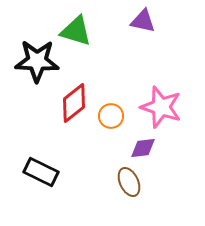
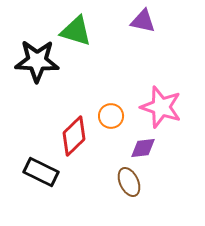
red diamond: moved 33 px down; rotated 6 degrees counterclockwise
